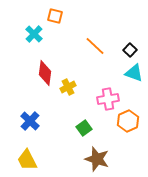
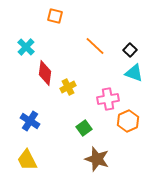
cyan cross: moved 8 px left, 13 px down
blue cross: rotated 12 degrees counterclockwise
